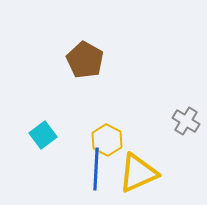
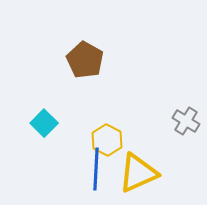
cyan square: moved 1 px right, 12 px up; rotated 8 degrees counterclockwise
